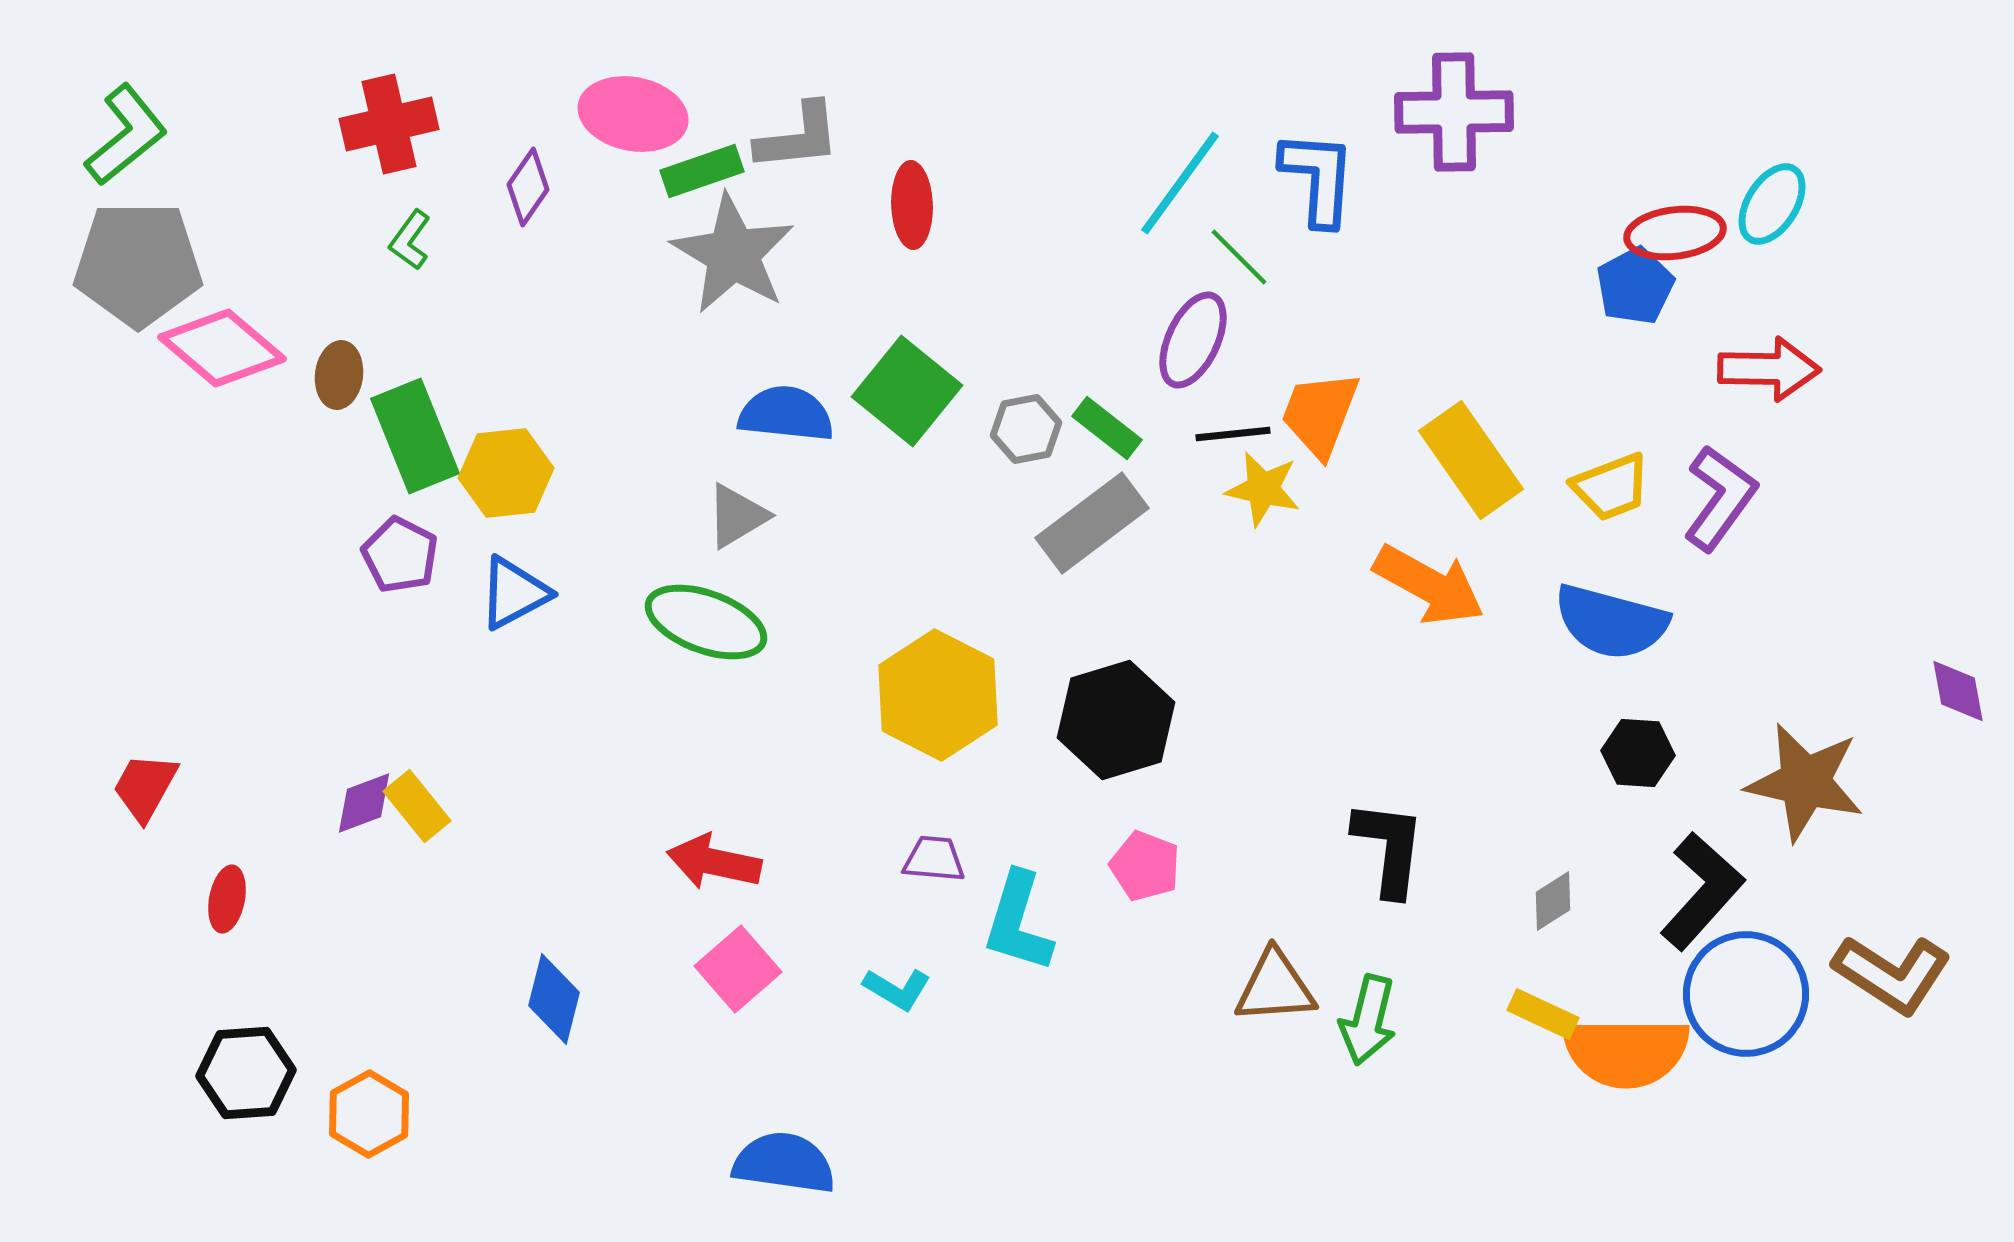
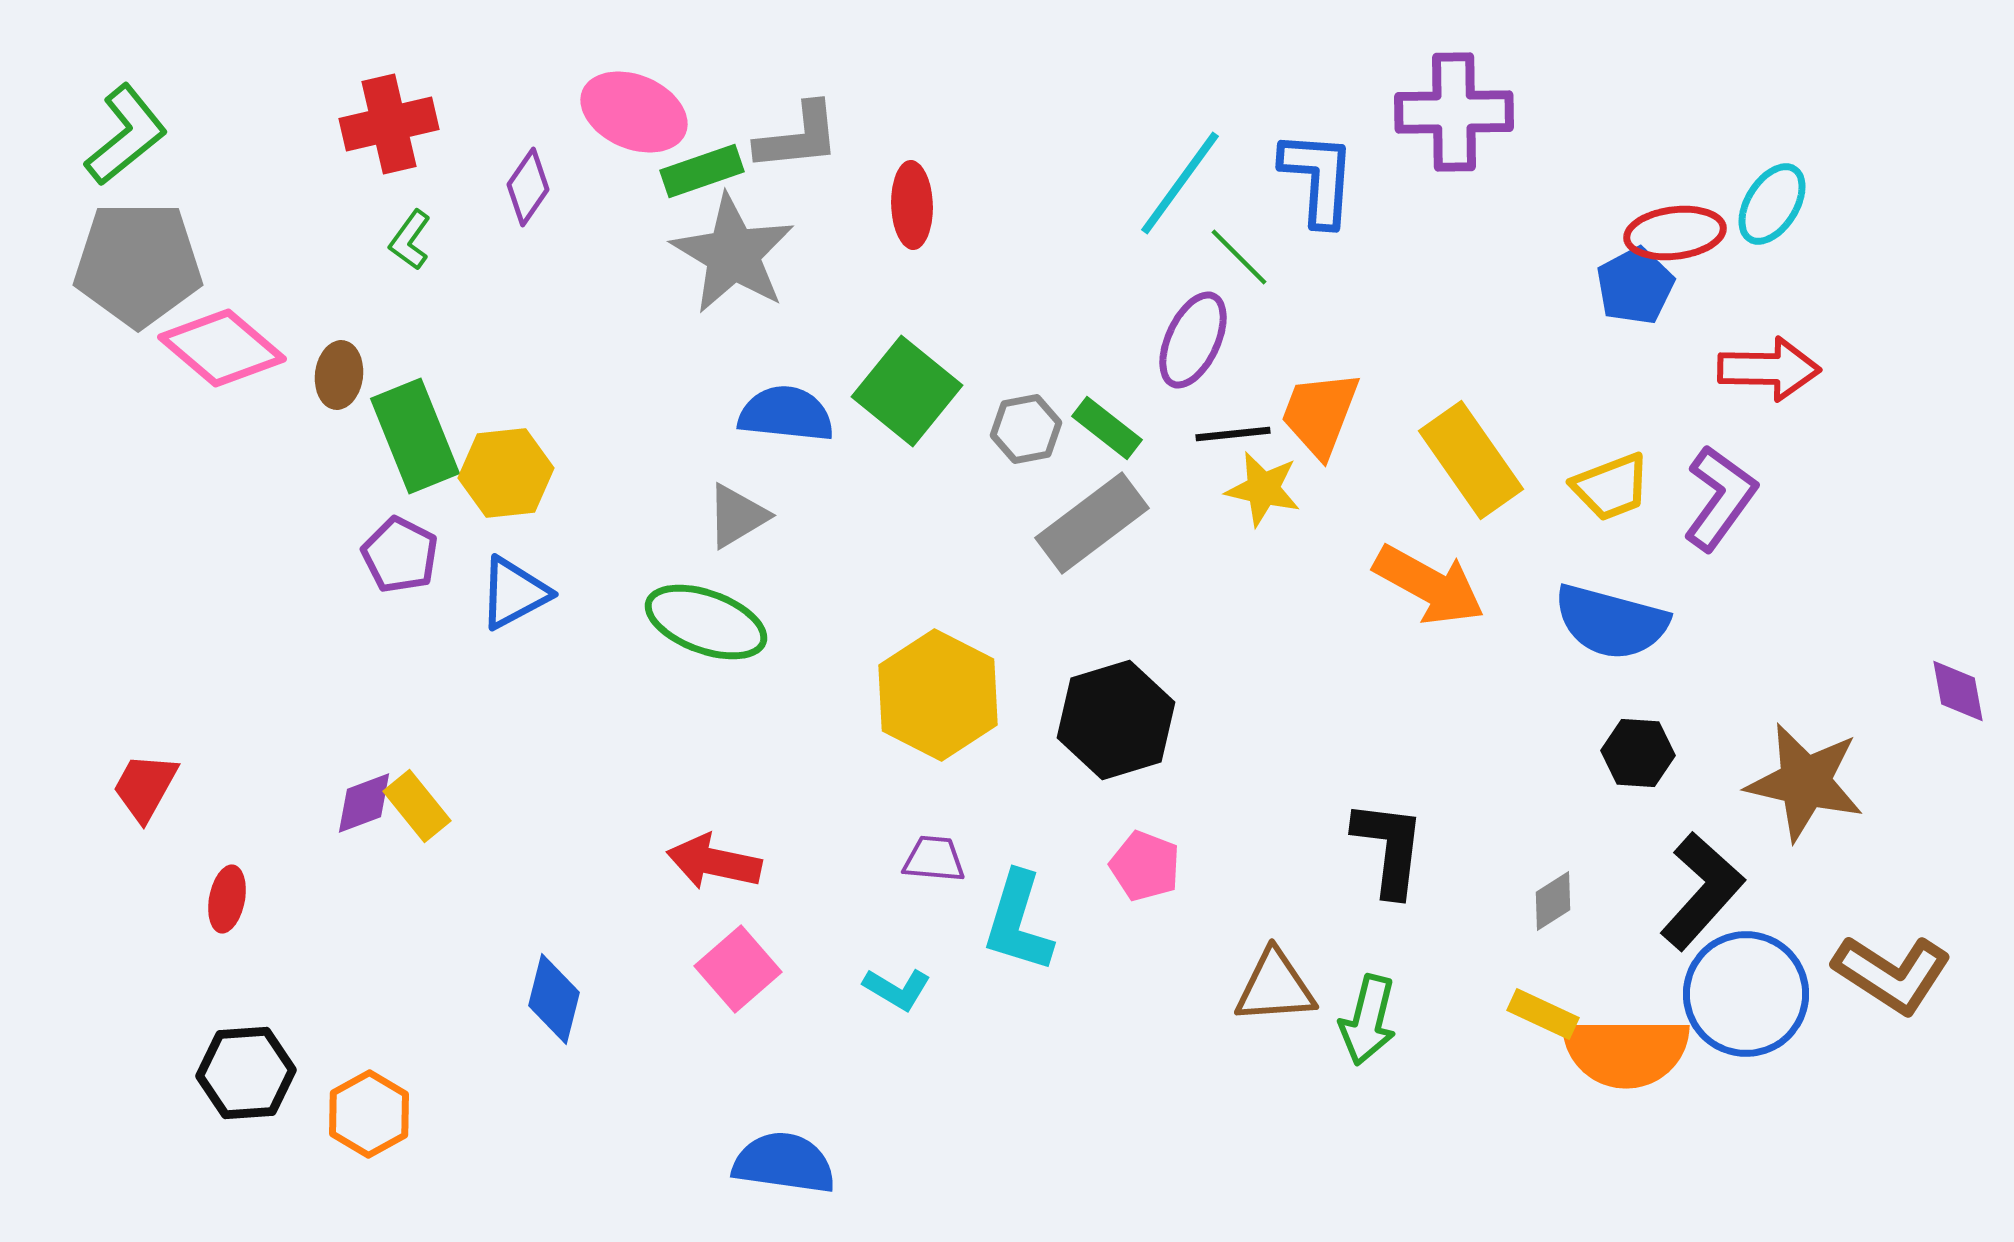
pink ellipse at (633, 114): moved 1 px right, 2 px up; rotated 12 degrees clockwise
